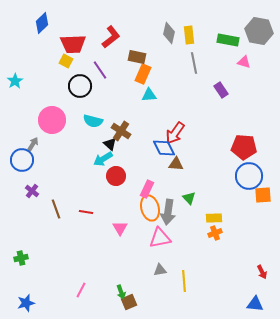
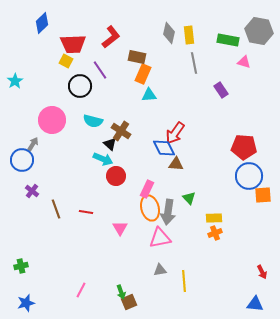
cyan arrow at (103, 159): rotated 126 degrees counterclockwise
green cross at (21, 258): moved 8 px down
